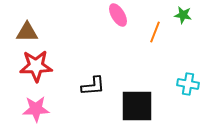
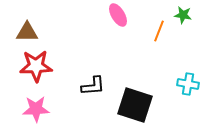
orange line: moved 4 px right, 1 px up
black square: moved 2 px left, 1 px up; rotated 18 degrees clockwise
